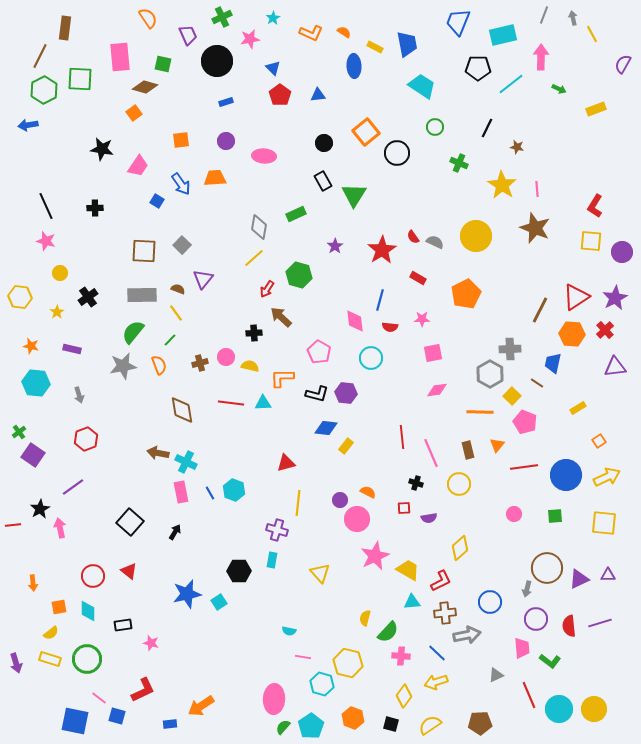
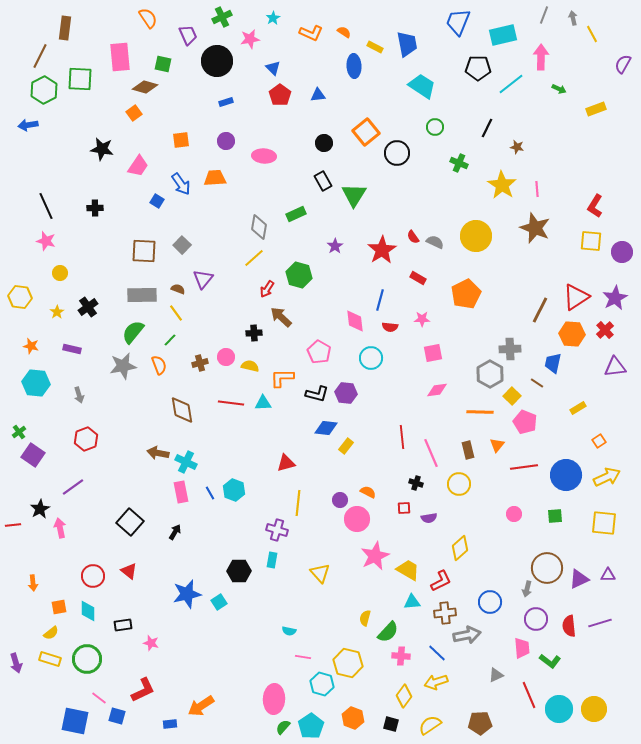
black cross at (88, 297): moved 10 px down
